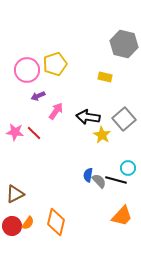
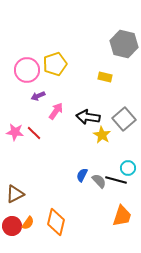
blue semicircle: moved 6 px left; rotated 16 degrees clockwise
orange trapezoid: rotated 25 degrees counterclockwise
